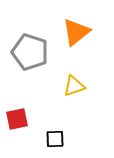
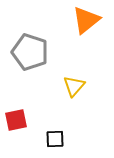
orange triangle: moved 10 px right, 12 px up
yellow triangle: rotated 30 degrees counterclockwise
red square: moved 1 px left, 1 px down
